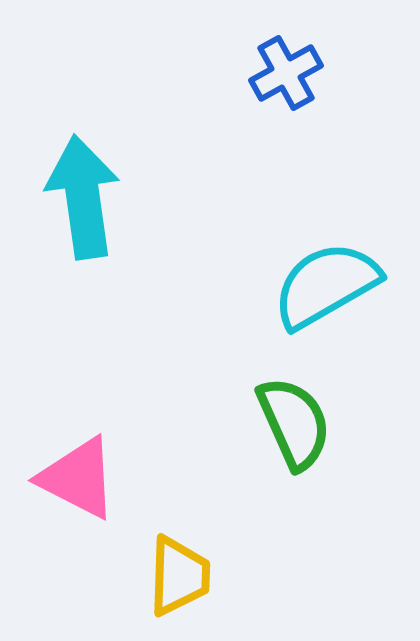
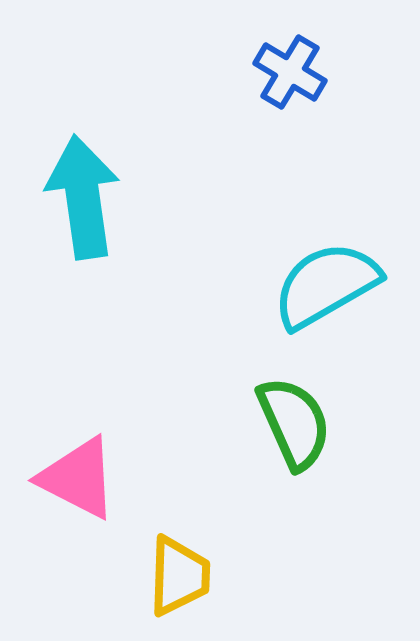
blue cross: moved 4 px right, 1 px up; rotated 30 degrees counterclockwise
